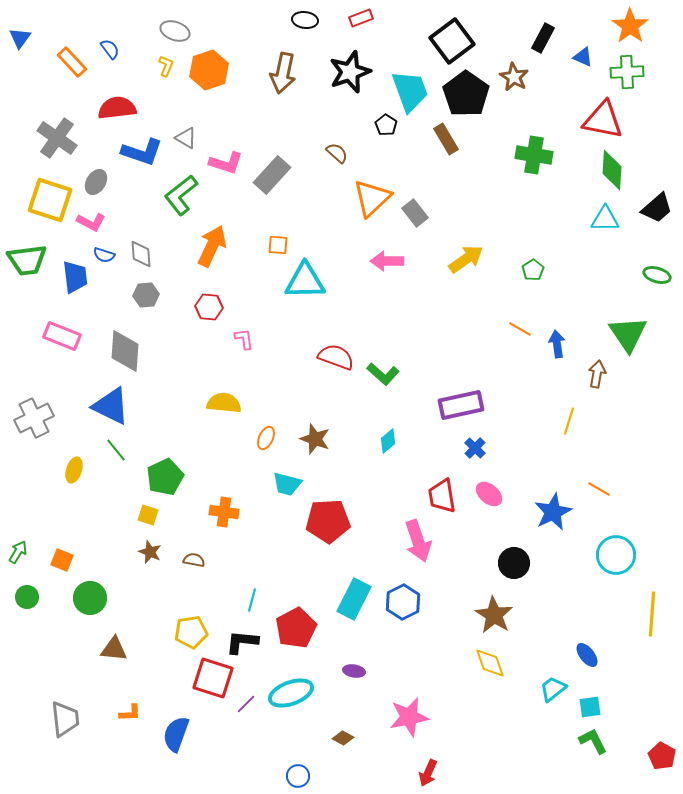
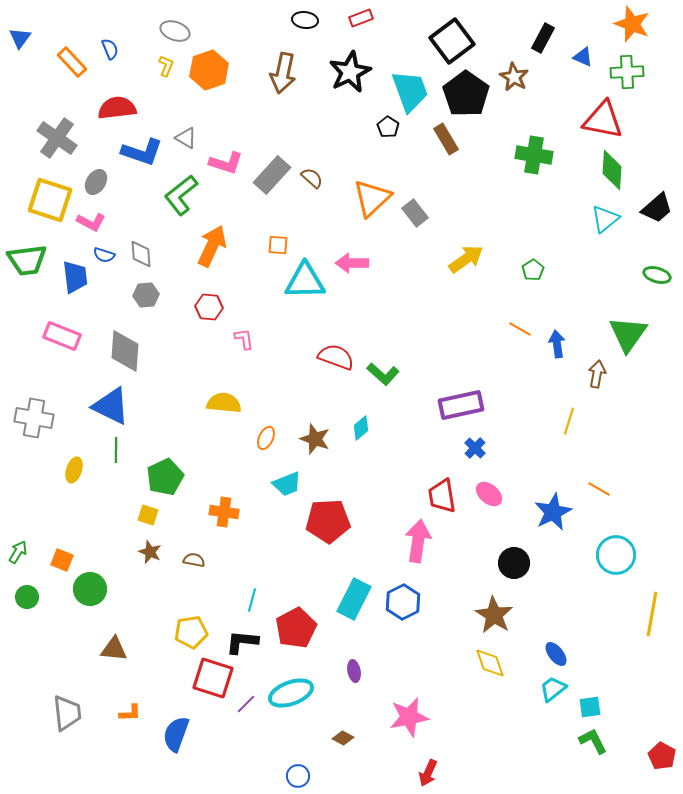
orange star at (630, 26): moved 2 px right, 2 px up; rotated 15 degrees counterclockwise
blue semicircle at (110, 49): rotated 15 degrees clockwise
black star at (350, 72): rotated 6 degrees counterclockwise
black pentagon at (386, 125): moved 2 px right, 2 px down
brown semicircle at (337, 153): moved 25 px left, 25 px down
cyan triangle at (605, 219): rotated 40 degrees counterclockwise
pink arrow at (387, 261): moved 35 px left, 2 px down
green triangle at (628, 334): rotated 9 degrees clockwise
gray cross at (34, 418): rotated 36 degrees clockwise
cyan diamond at (388, 441): moved 27 px left, 13 px up
green line at (116, 450): rotated 40 degrees clockwise
cyan trapezoid at (287, 484): rotated 36 degrees counterclockwise
pink arrow at (418, 541): rotated 153 degrees counterclockwise
green circle at (90, 598): moved 9 px up
yellow line at (652, 614): rotated 6 degrees clockwise
blue ellipse at (587, 655): moved 31 px left, 1 px up
purple ellipse at (354, 671): rotated 70 degrees clockwise
gray trapezoid at (65, 719): moved 2 px right, 6 px up
